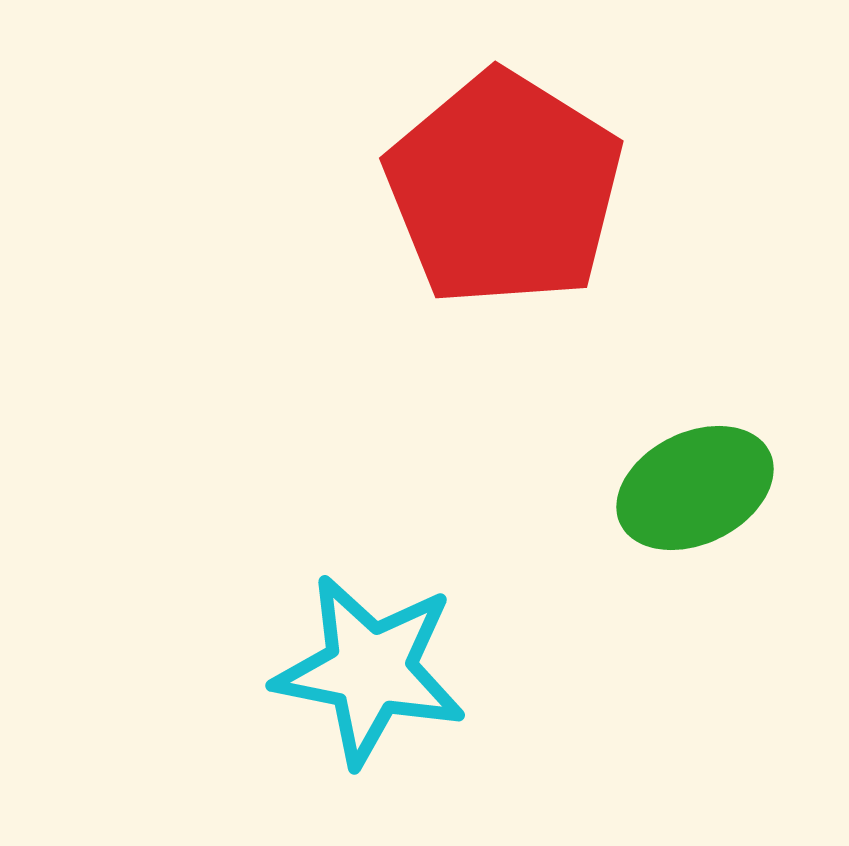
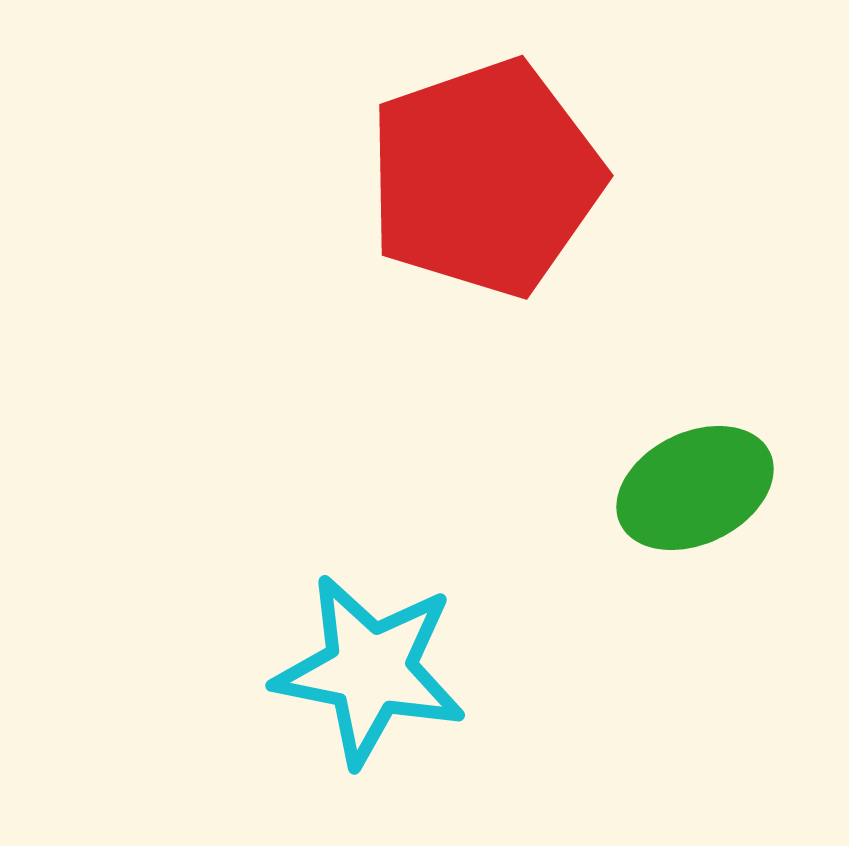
red pentagon: moved 19 px left, 11 px up; rotated 21 degrees clockwise
